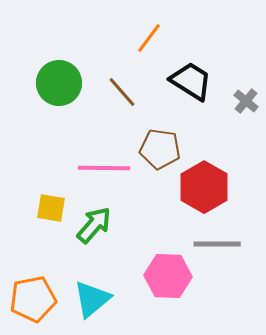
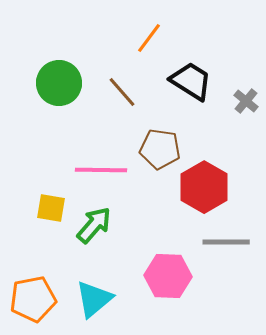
pink line: moved 3 px left, 2 px down
gray line: moved 9 px right, 2 px up
cyan triangle: moved 2 px right
